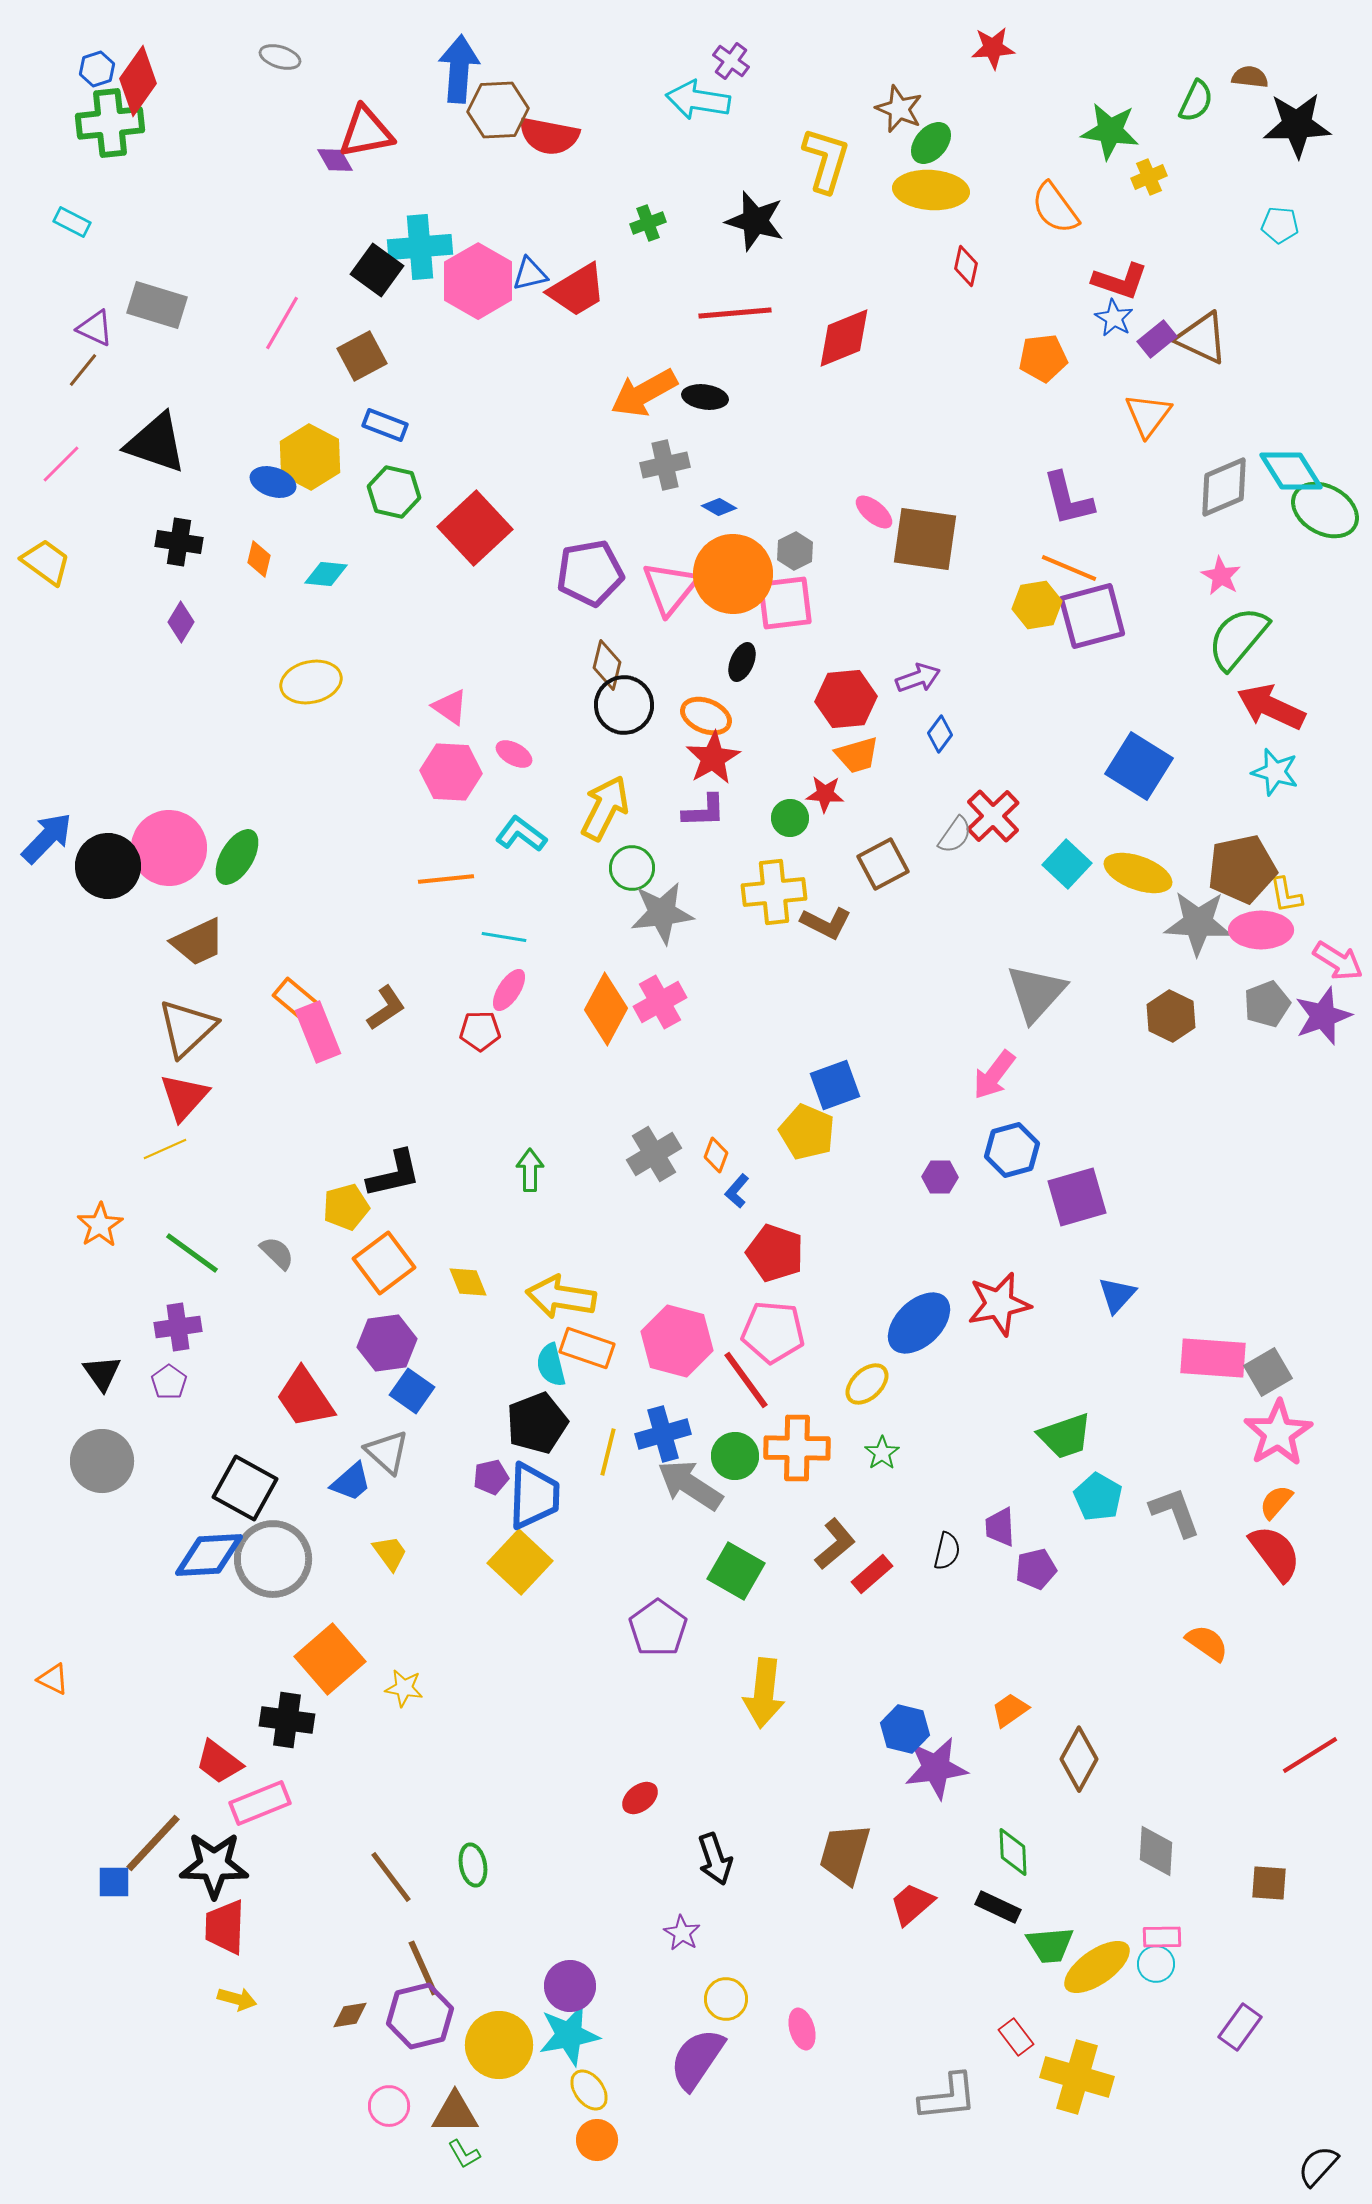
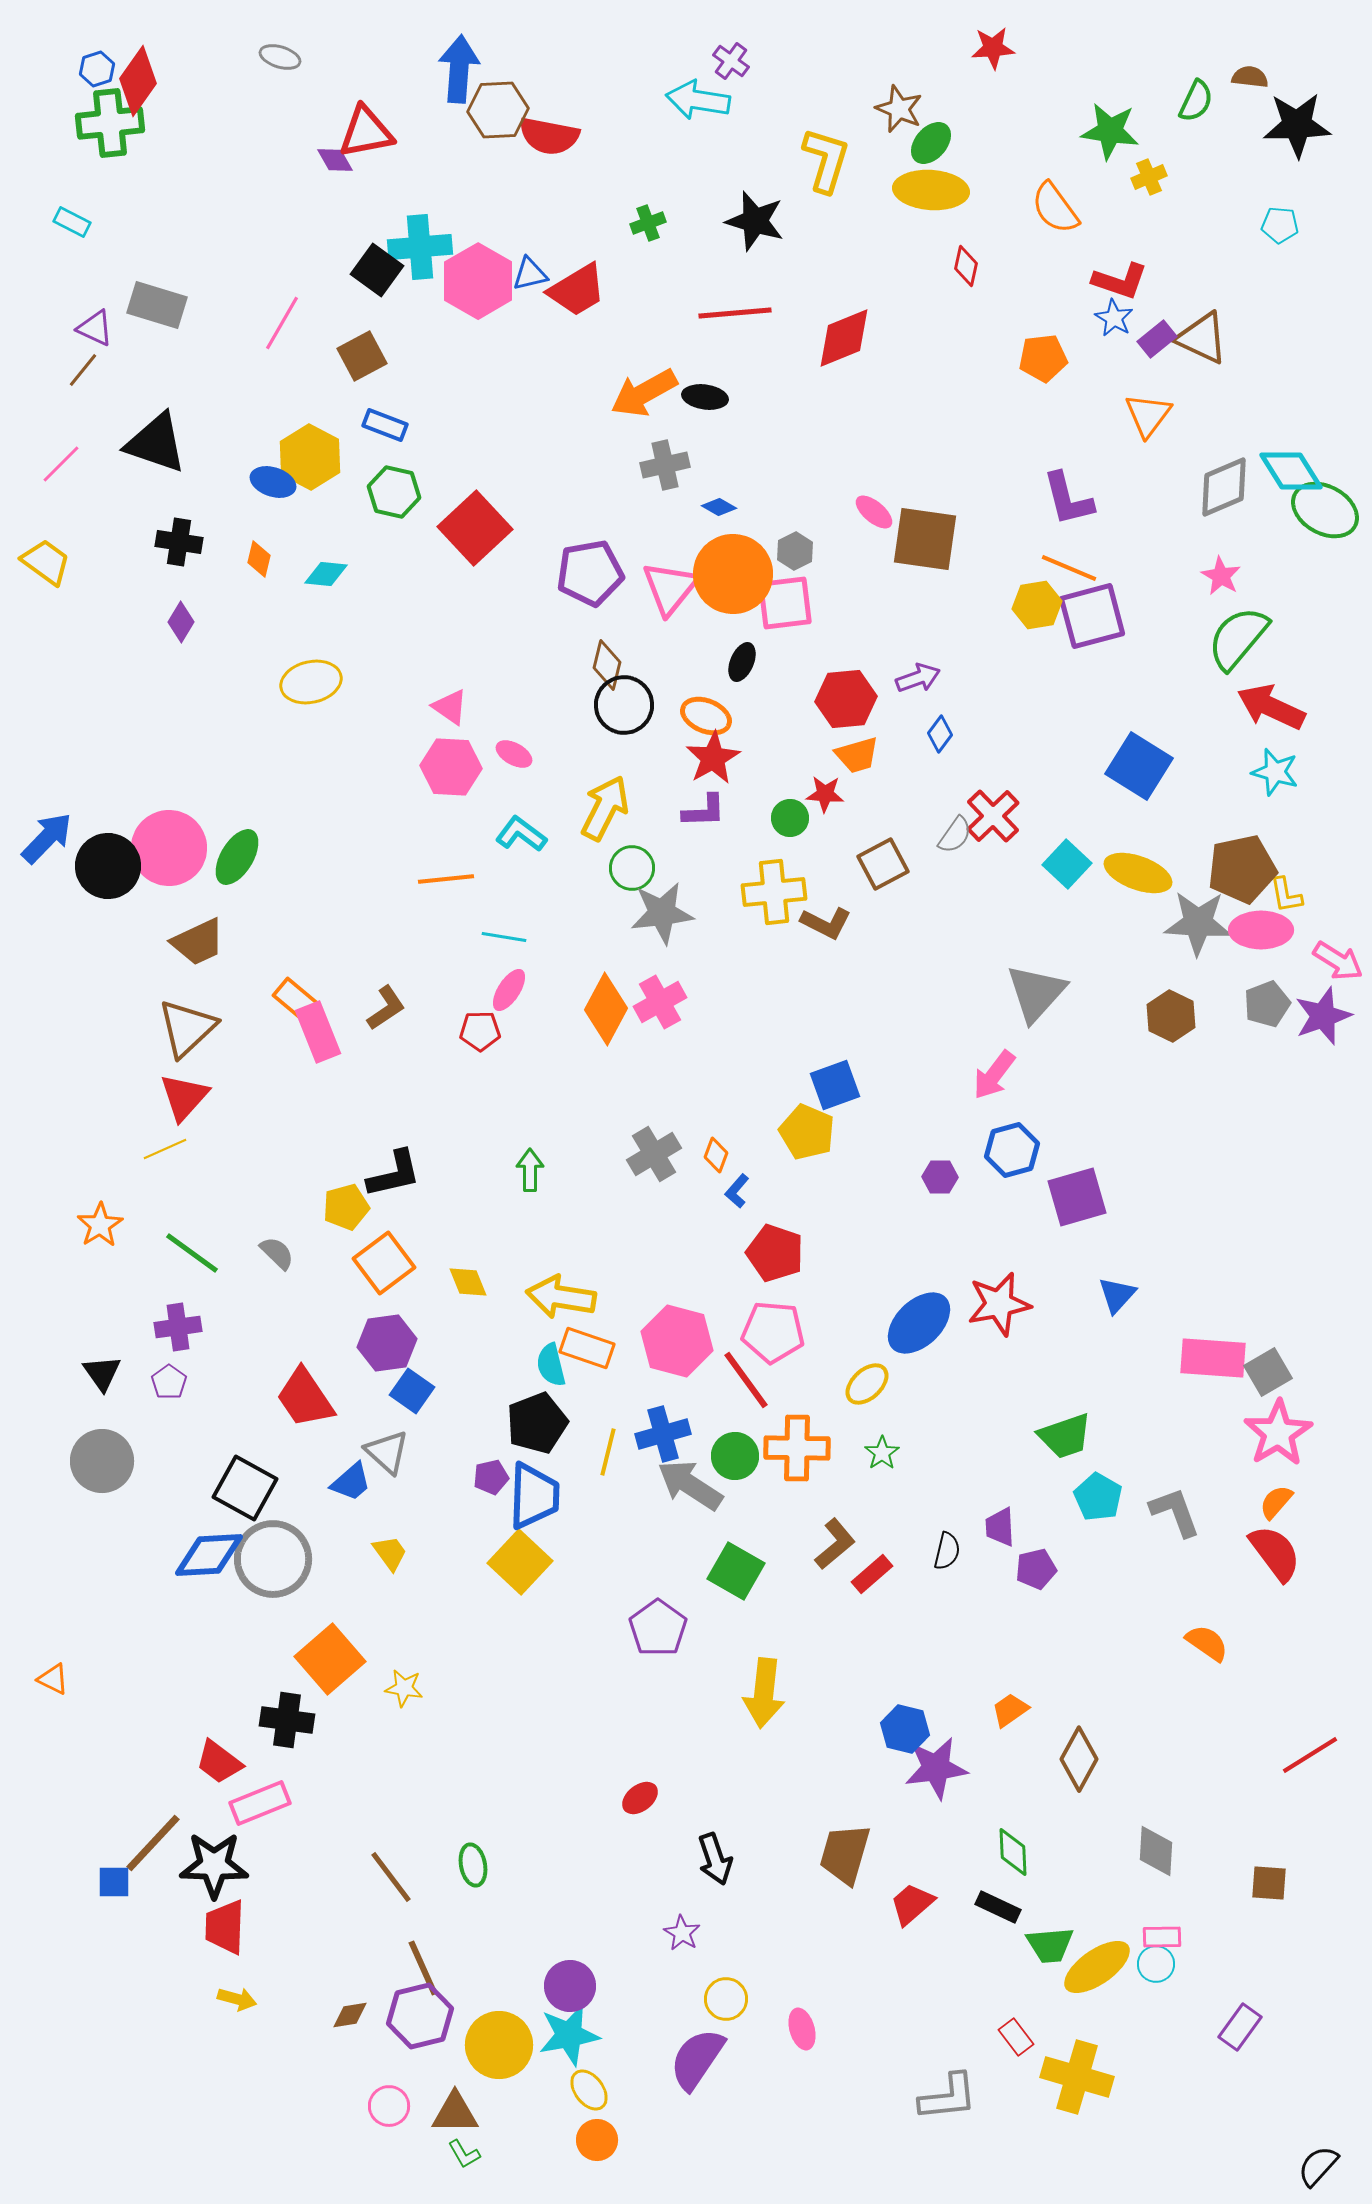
pink hexagon at (451, 772): moved 5 px up
